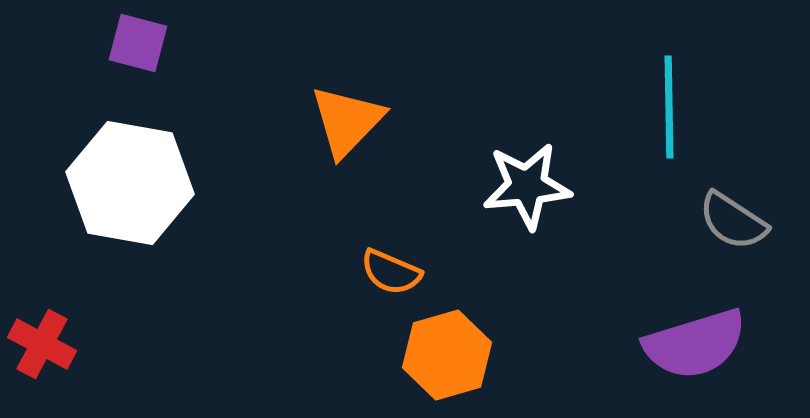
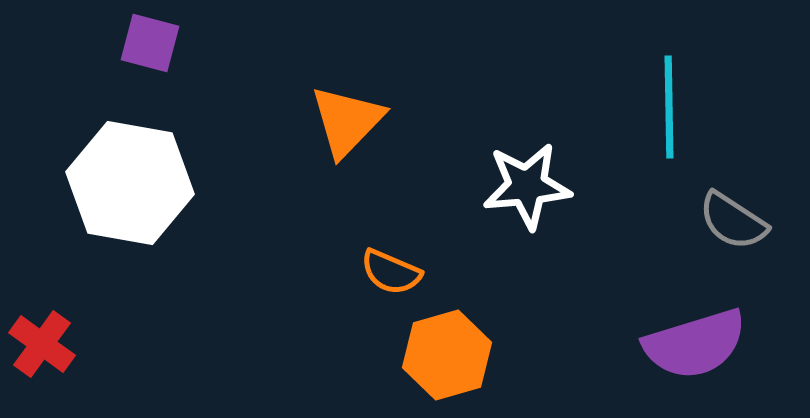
purple square: moved 12 px right
red cross: rotated 8 degrees clockwise
